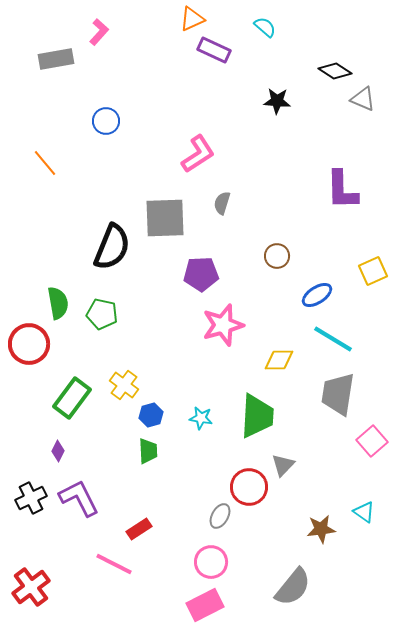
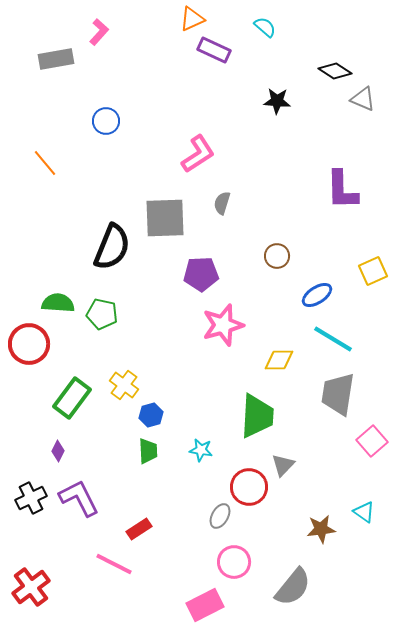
green semicircle at (58, 303): rotated 76 degrees counterclockwise
cyan star at (201, 418): moved 32 px down
pink circle at (211, 562): moved 23 px right
